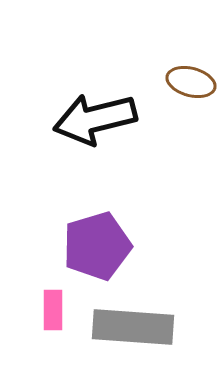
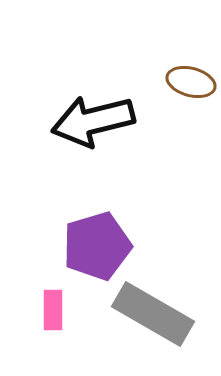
black arrow: moved 2 px left, 2 px down
gray rectangle: moved 20 px right, 13 px up; rotated 26 degrees clockwise
